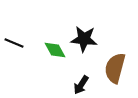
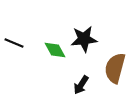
black star: rotated 12 degrees counterclockwise
